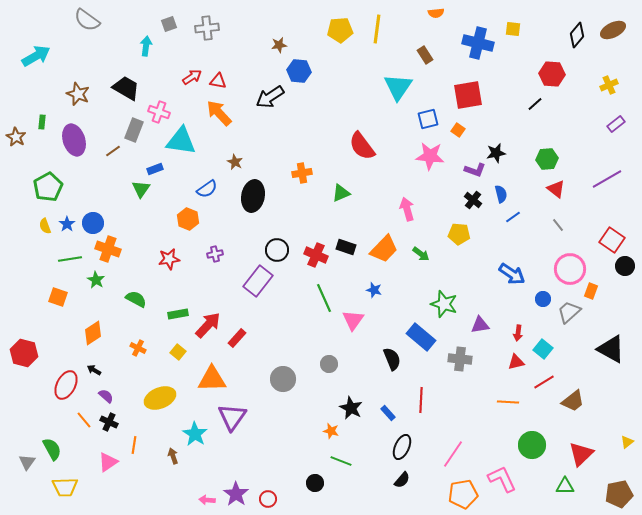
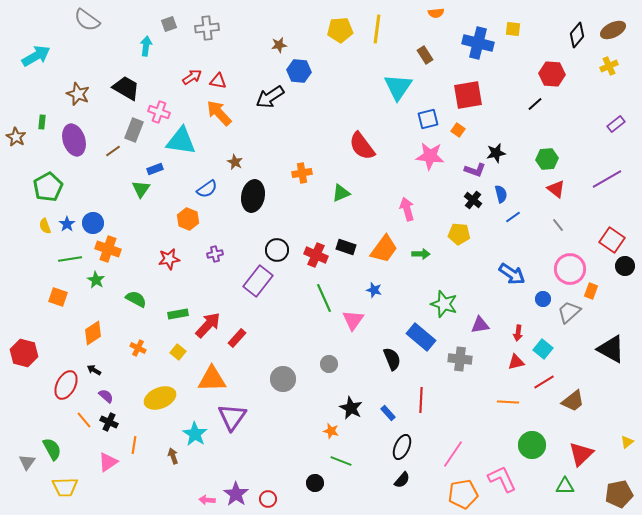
yellow cross at (609, 85): moved 19 px up
orange trapezoid at (384, 249): rotated 8 degrees counterclockwise
green arrow at (421, 254): rotated 36 degrees counterclockwise
